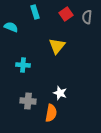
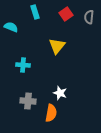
gray semicircle: moved 2 px right
